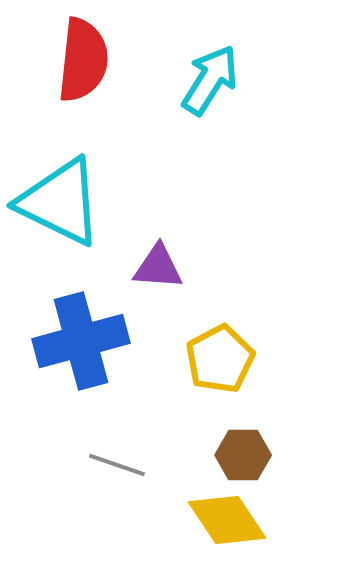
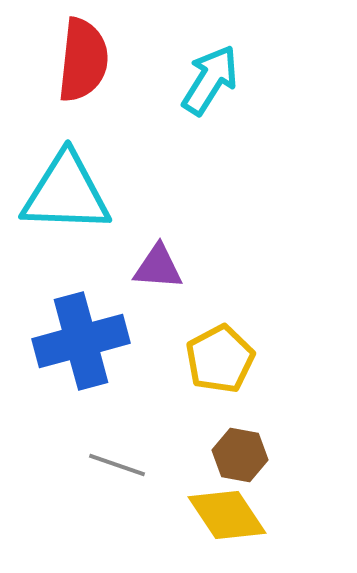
cyan triangle: moved 6 px right, 9 px up; rotated 24 degrees counterclockwise
brown hexagon: moved 3 px left; rotated 10 degrees clockwise
yellow diamond: moved 5 px up
